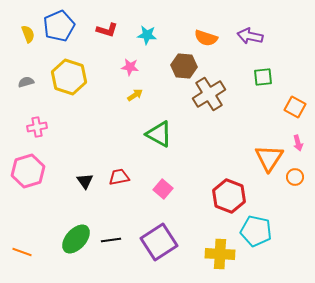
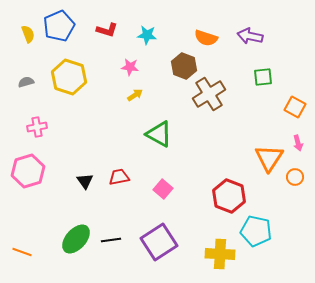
brown hexagon: rotated 15 degrees clockwise
